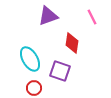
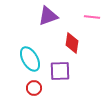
pink line: rotated 56 degrees counterclockwise
purple square: rotated 20 degrees counterclockwise
